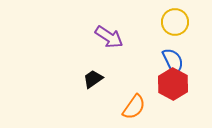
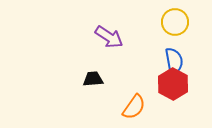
blue semicircle: moved 1 px right; rotated 16 degrees clockwise
black trapezoid: rotated 30 degrees clockwise
